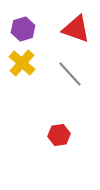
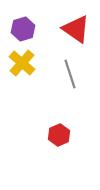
red triangle: rotated 16 degrees clockwise
gray line: rotated 24 degrees clockwise
red hexagon: rotated 15 degrees counterclockwise
